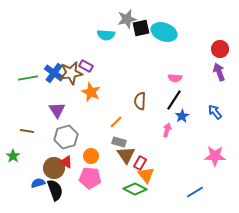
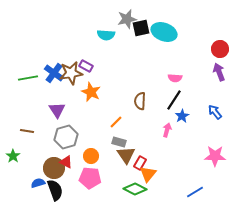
orange triangle: moved 2 px right, 1 px up; rotated 18 degrees clockwise
